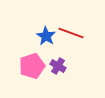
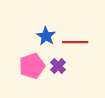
red line: moved 4 px right, 9 px down; rotated 20 degrees counterclockwise
purple cross: rotated 14 degrees clockwise
